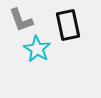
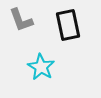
cyan star: moved 4 px right, 18 px down
